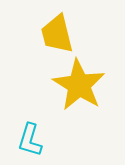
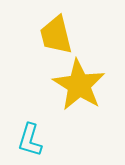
yellow trapezoid: moved 1 px left, 1 px down
